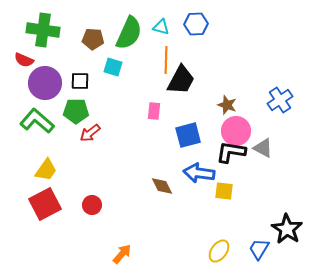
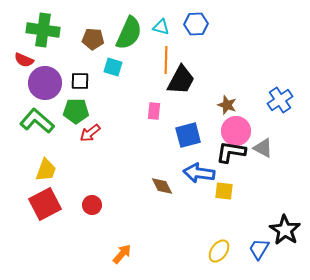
yellow trapezoid: rotated 15 degrees counterclockwise
black star: moved 2 px left, 1 px down
